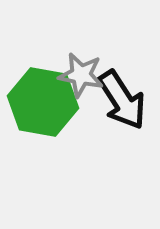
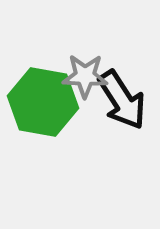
gray star: moved 4 px right, 1 px down; rotated 9 degrees counterclockwise
